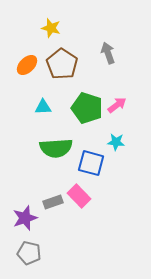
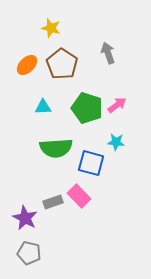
purple star: rotated 25 degrees counterclockwise
